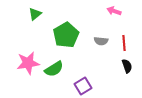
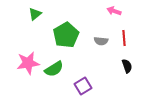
red line: moved 5 px up
